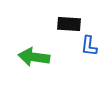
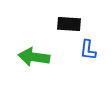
blue L-shape: moved 1 px left, 4 px down
